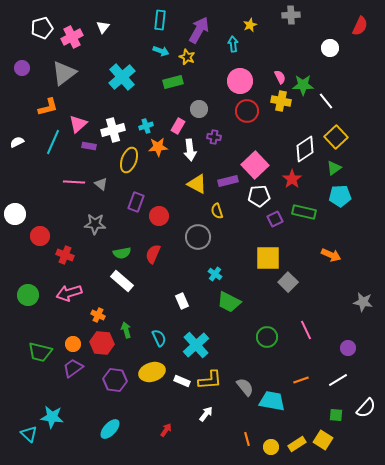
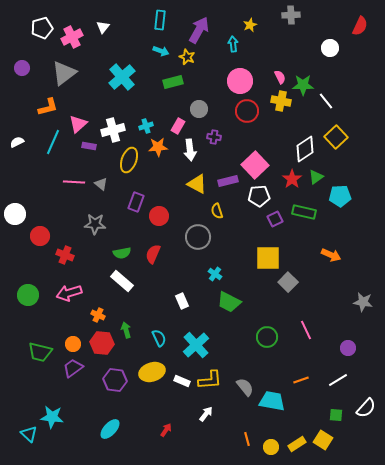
green triangle at (334, 168): moved 18 px left, 9 px down
